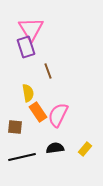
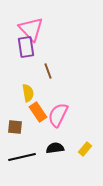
pink triangle: rotated 12 degrees counterclockwise
purple rectangle: rotated 10 degrees clockwise
